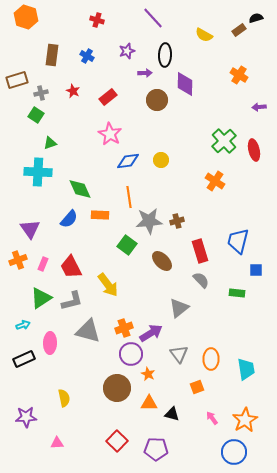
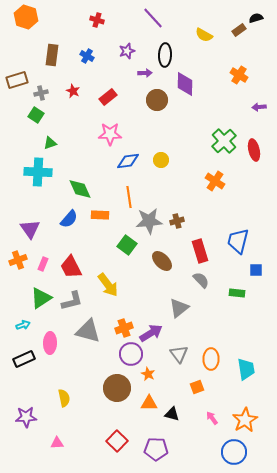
pink star at (110, 134): rotated 30 degrees counterclockwise
